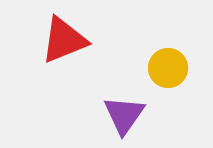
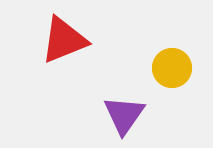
yellow circle: moved 4 px right
